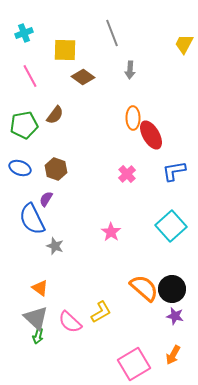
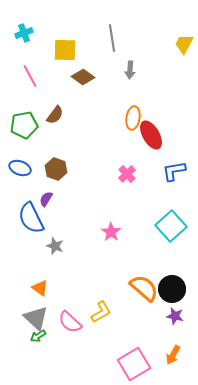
gray line: moved 5 px down; rotated 12 degrees clockwise
orange ellipse: rotated 10 degrees clockwise
blue semicircle: moved 1 px left, 1 px up
green arrow: rotated 42 degrees clockwise
